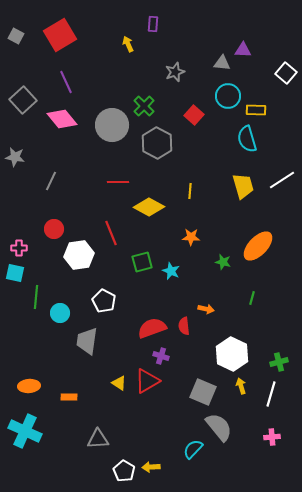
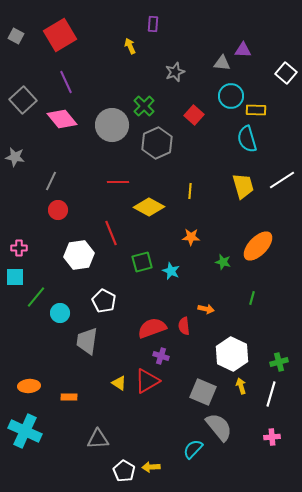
yellow arrow at (128, 44): moved 2 px right, 2 px down
cyan circle at (228, 96): moved 3 px right
gray hexagon at (157, 143): rotated 8 degrees clockwise
red circle at (54, 229): moved 4 px right, 19 px up
cyan square at (15, 273): moved 4 px down; rotated 12 degrees counterclockwise
green line at (36, 297): rotated 35 degrees clockwise
